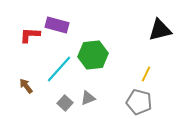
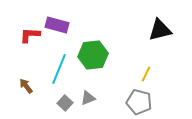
cyan line: rotated 20 degrees counterclockwise
